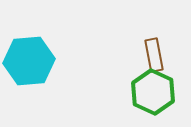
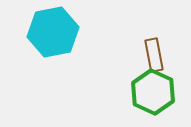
cyan hexagon: moved 24 px right, 29 px up; rotated 6 degrees counterclockwise
